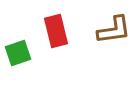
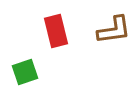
green square: moved 7 px right, 19 px down
